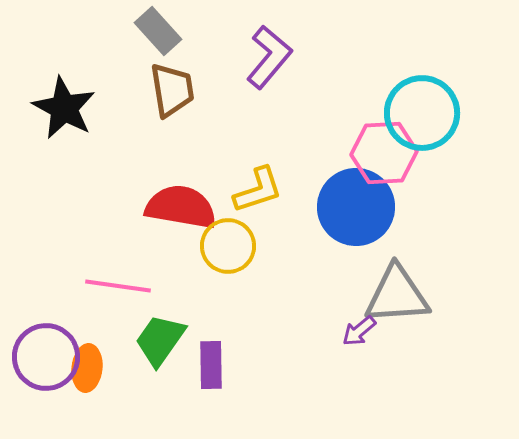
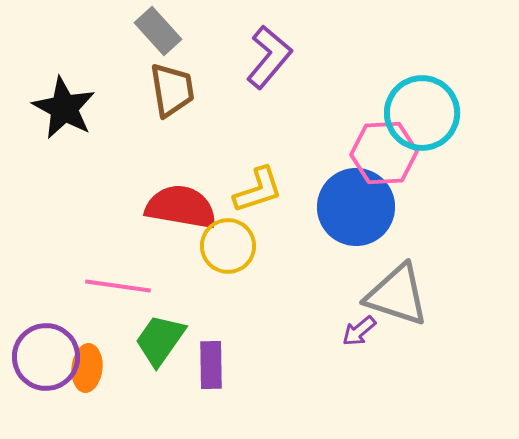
gray triangle: rotated 22 degrees clockwise
